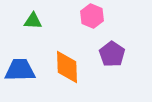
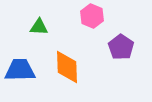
green triangle: moved 6 px right, 6 px down
purple pentagon: moved 9 px right, 7 px up
